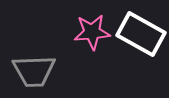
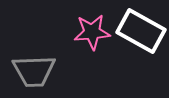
white rectangle: moved 3 px up
